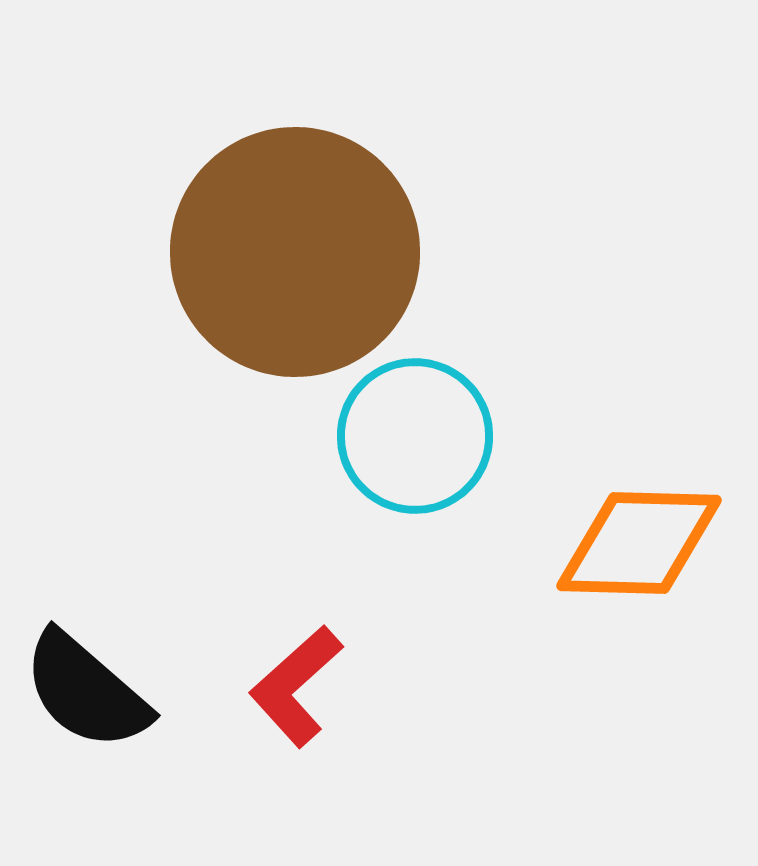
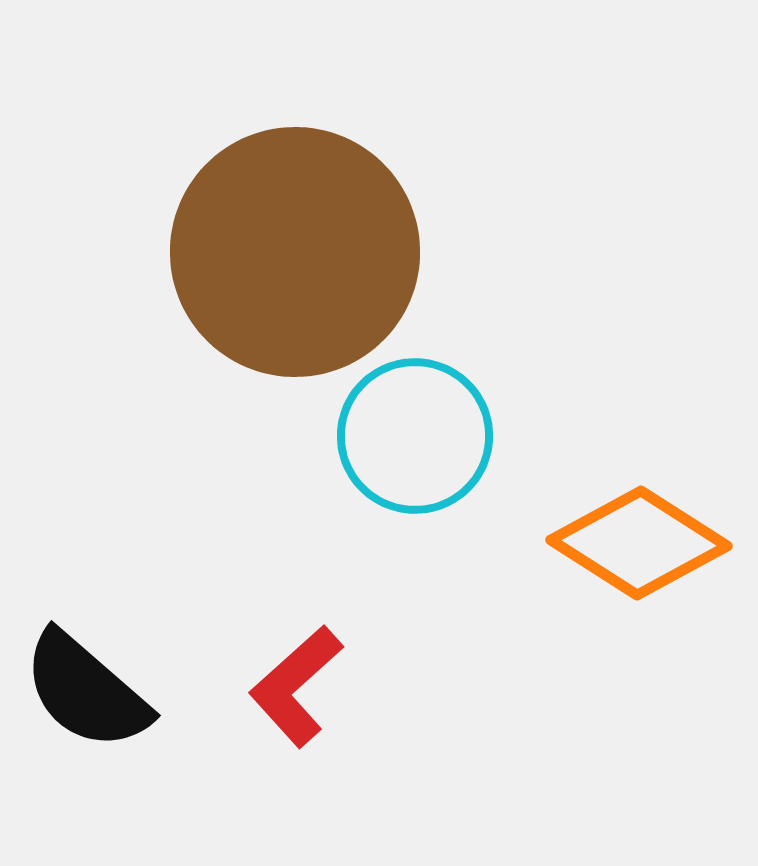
orange diamond: rotated 31 degrees clockwise
